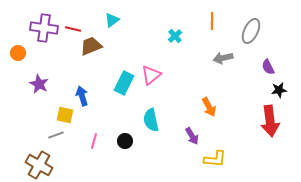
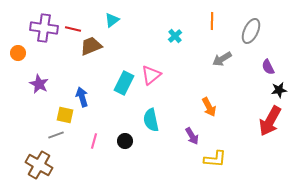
gray arrow: moved 1 px left, 1 px down; rotated 18 degrees counterclockwise
blue arrow: moved 1 px down
red arrow: rotated 36 degrees clockwise
